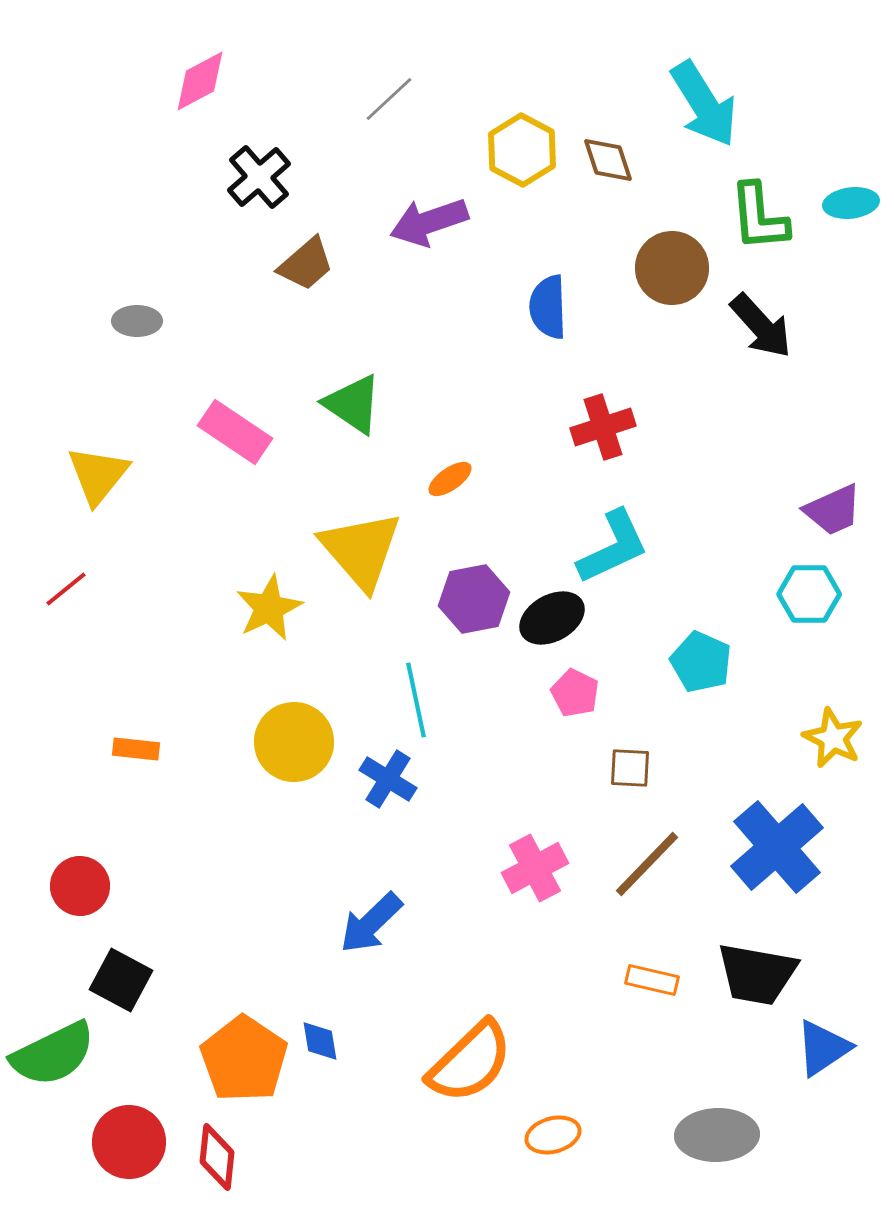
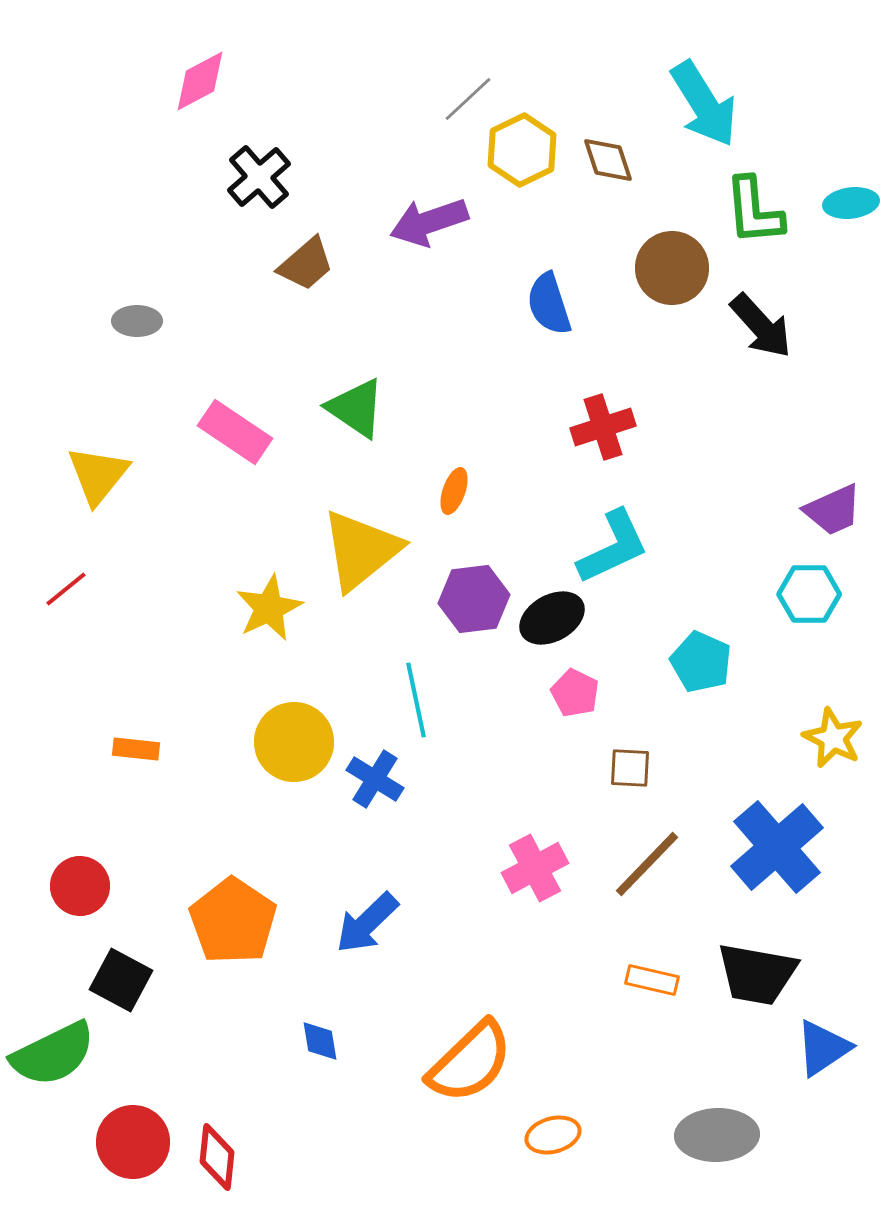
gray line at (389, 99): moved 79 px right
yellow hexagon at (522, 150): rotated 6 degrees clockwise
green L-shape at (759, 217): moved 5 px left, 6 px up
blue semicircle at (548, 307): moved 1 px right, 3 px up; rotated 16 degrees counterclockwise
green triangle at (353, 404): moved 3 px right, 4 px down
orange ellipse at (450, 479): moved 4 px right, 12 px down; rotated 36 degrees counterclockwise
yellow triangle at (361, 550): rotated 32 degrees clockwise
purple hexagon at (474, 599): rotated 4 degrees clockwise
blue cross at (388, 779): moved 13 px left
blue arrow at (371, 923): moved 4 px left
orange pentagon at (244, 1059): moved 11 px left, 138 px up
red circle at (129, 1142): moved 4 px right
